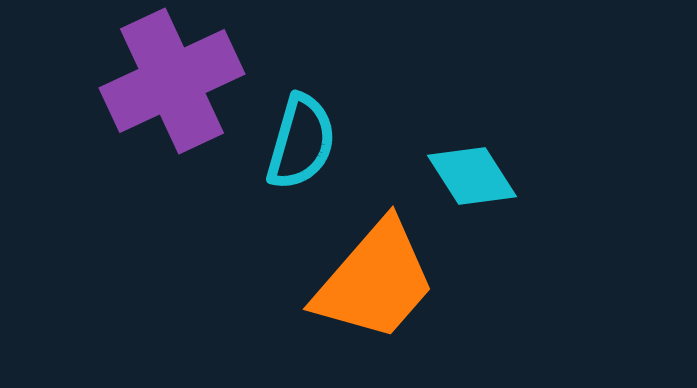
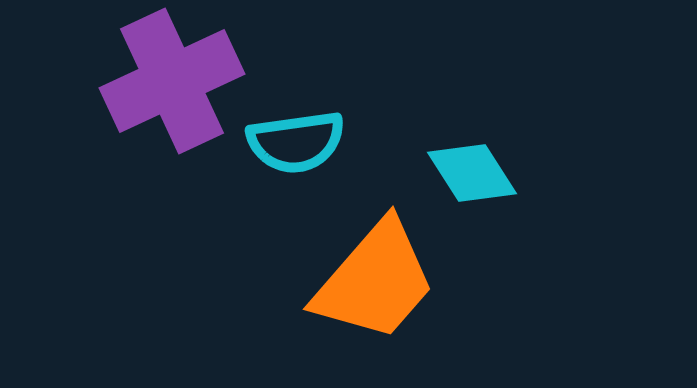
cyan semicircle: moved 5 px left; rotated 66 degrees clockwise
cyan diamond: moved 3 px up
